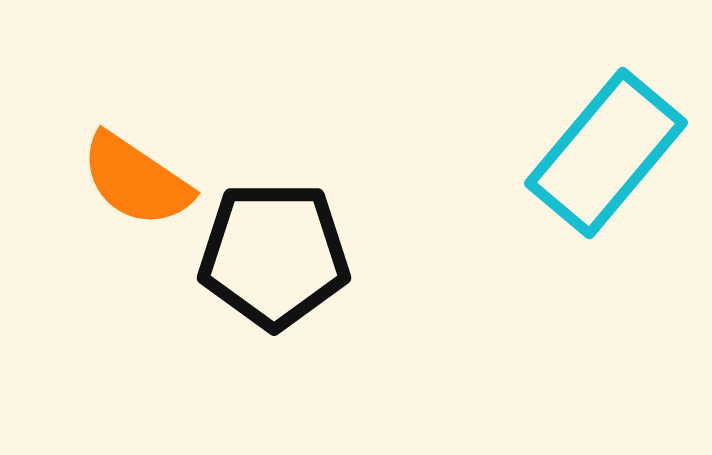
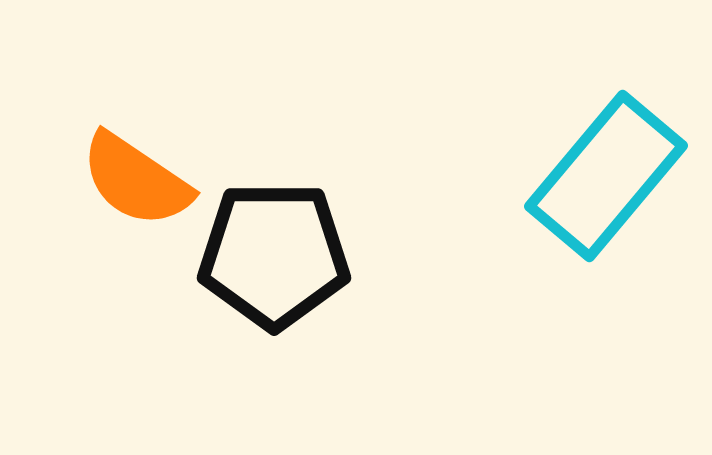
cyan rectangle: moved 23 px down
